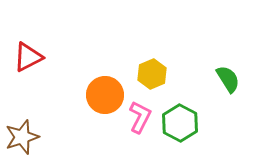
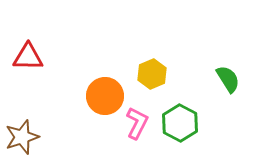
red triangle: rotated 28 degrees clockwise
orange circle: moved 1 px down
pink L-shape: moved 3 px left, 6 px down
